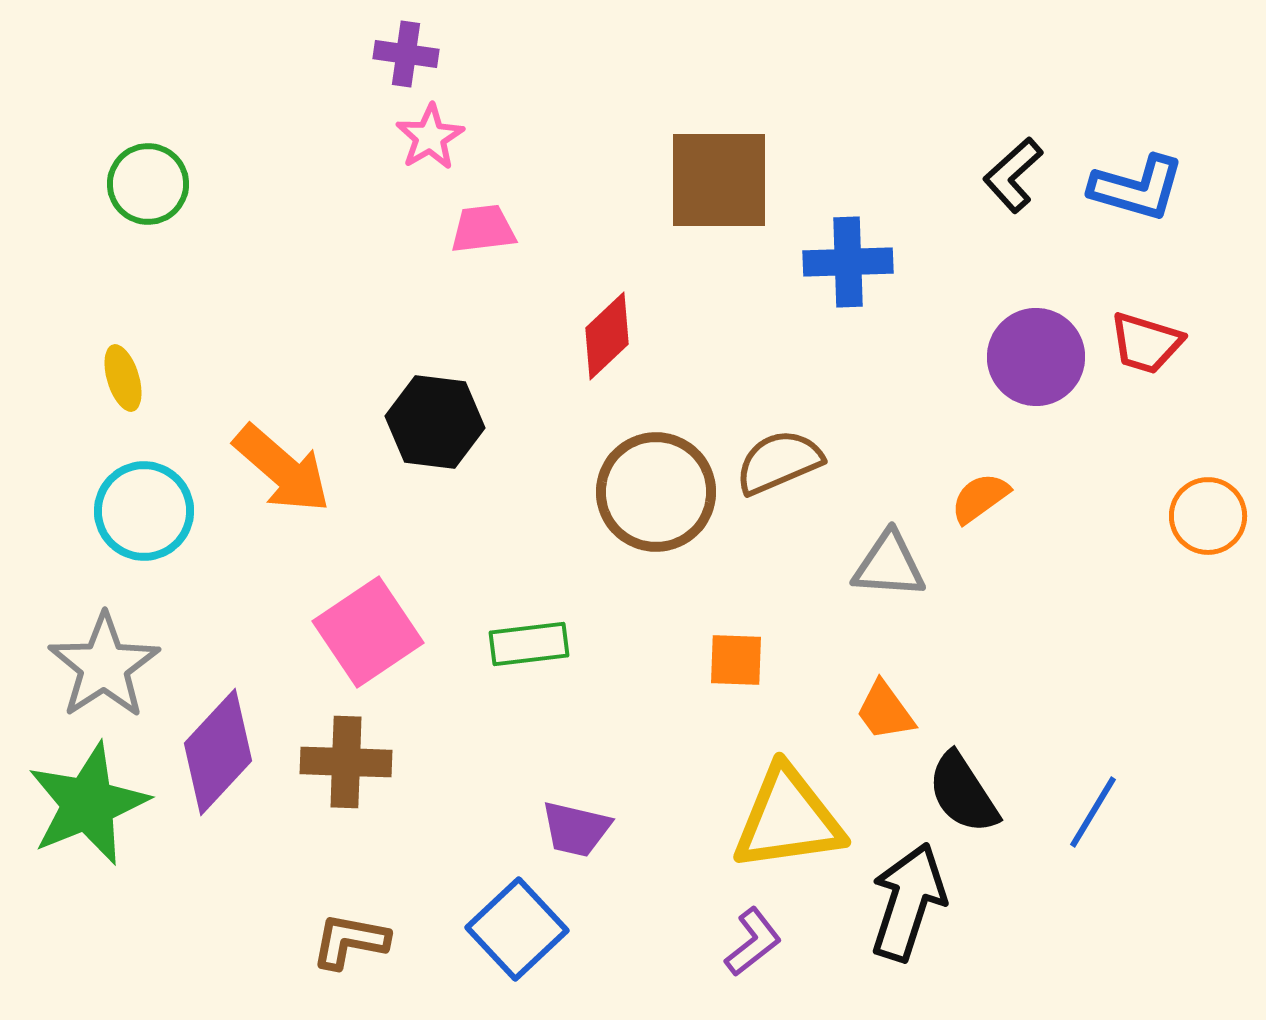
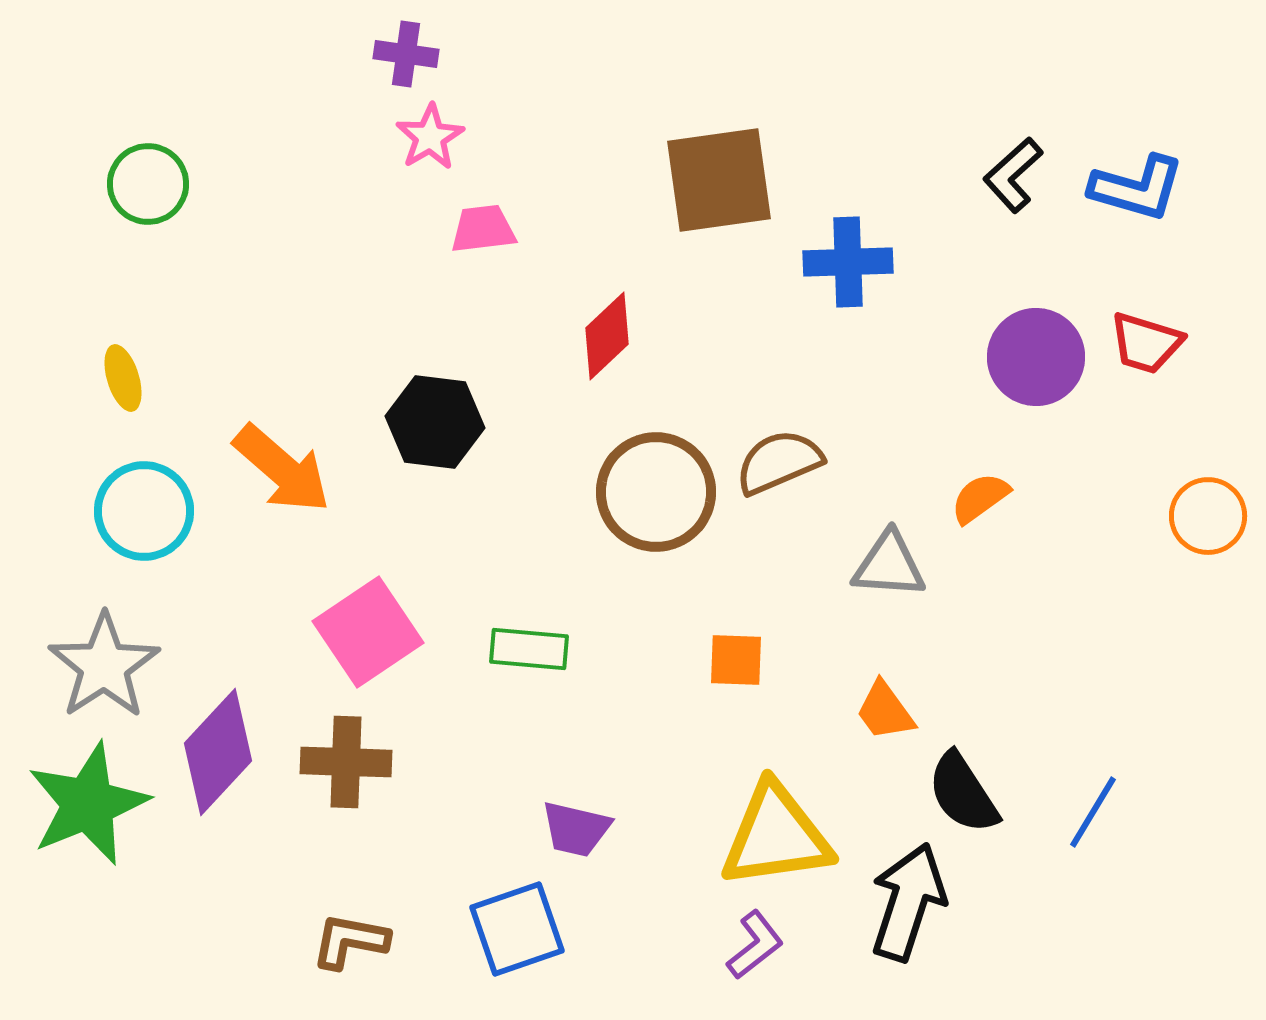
brown square: rotated 8 degrees counterclockwise
green rectangle: moved 5 px down; rotated 12 degrees clockwise
yellow triangle: moved 12 px left, 17 px down
blue square: rotated 24 degrees clockwise
purple L-shape: moved 2 px right, 3 px down
